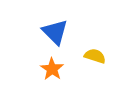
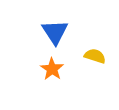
blue triangle: rotated 12 degrees clockwise
